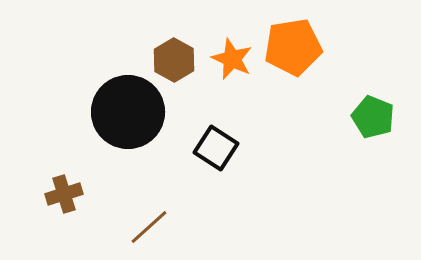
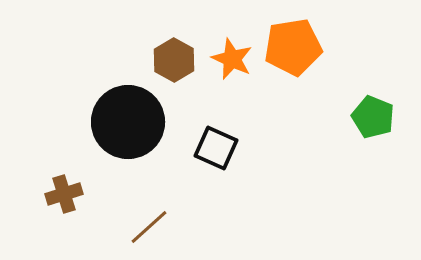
black circle: moved 10 px down
black square: rotated 9 degrees counterclockwise
